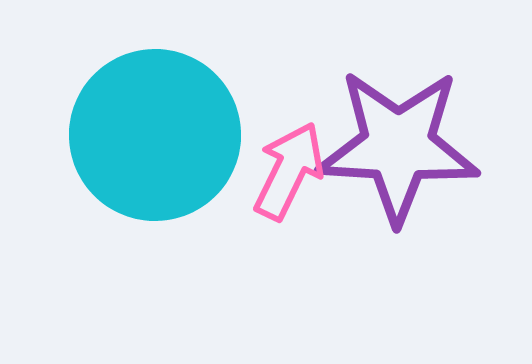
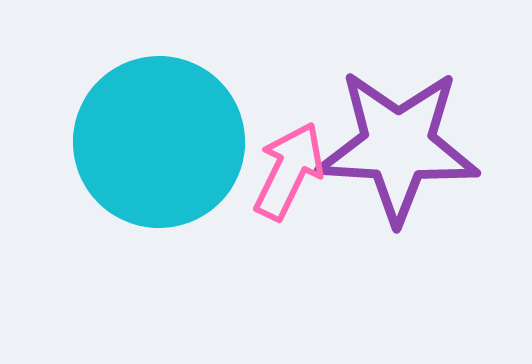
cyan circle: moved 4 px right, 7 px down
